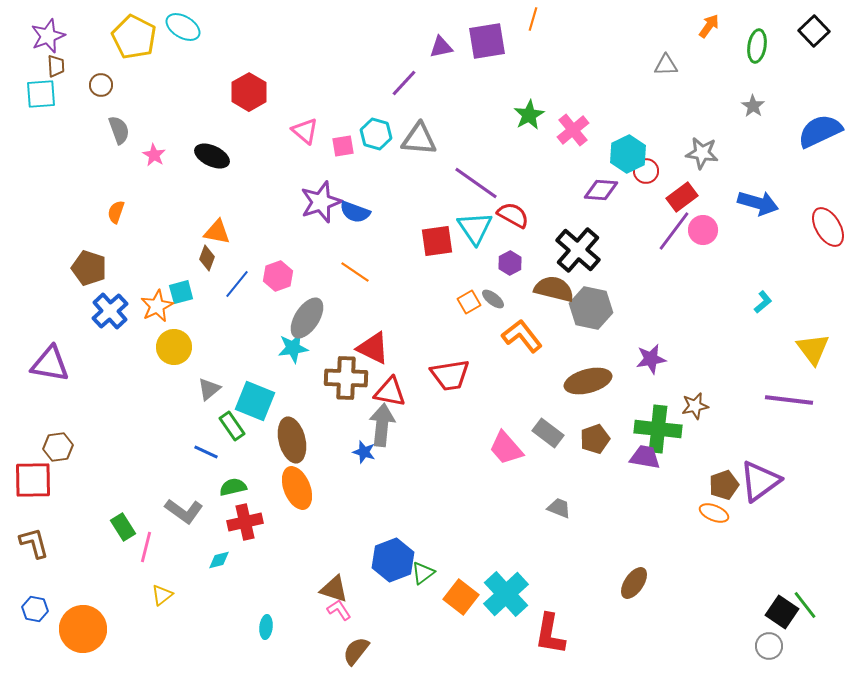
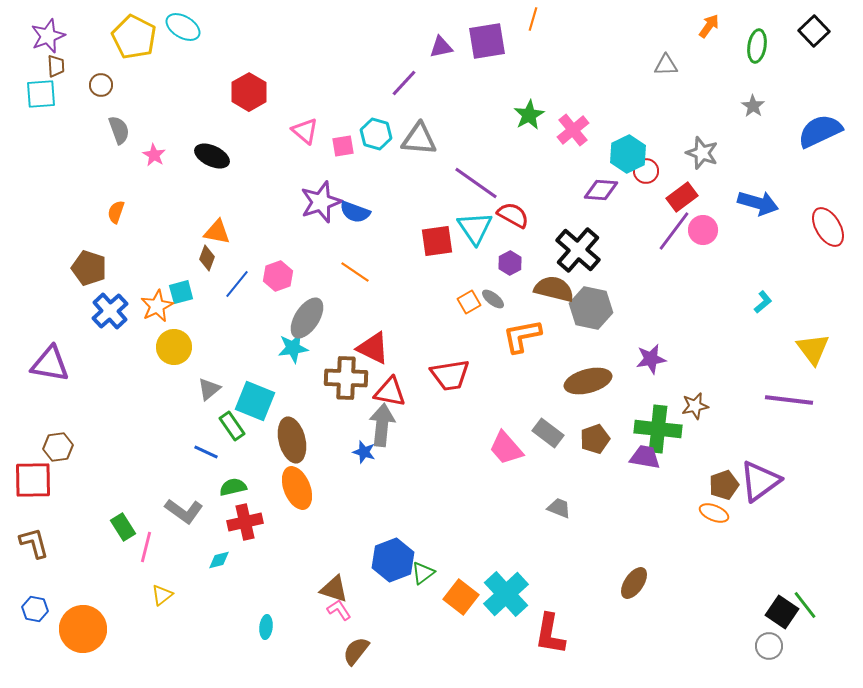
gray star at (702, 153): rotated 12 degrees clockwise
orange L-shape at (522, 336): rotated 63 degrees counterclockwise
